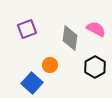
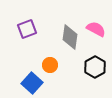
gray diamond: moved 1 px up
